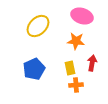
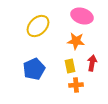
yellow rectangle: moved 2 px up
